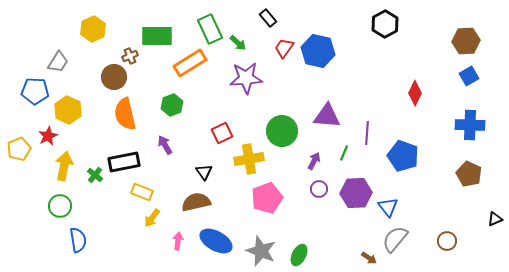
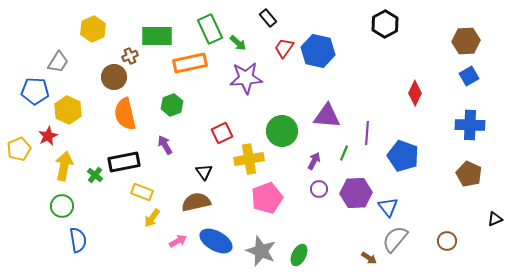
orange rectangle at (190, 63): rotated 20 degrees clockwise
green circle at (60, 206): moved 2 px right
pink arrow at (178, 241): rotated 54 degrees clockwise
